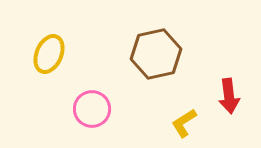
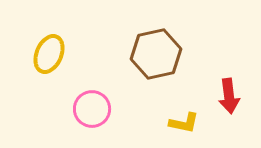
yellow L-shape: rotated 136 degrees counterclockwise
